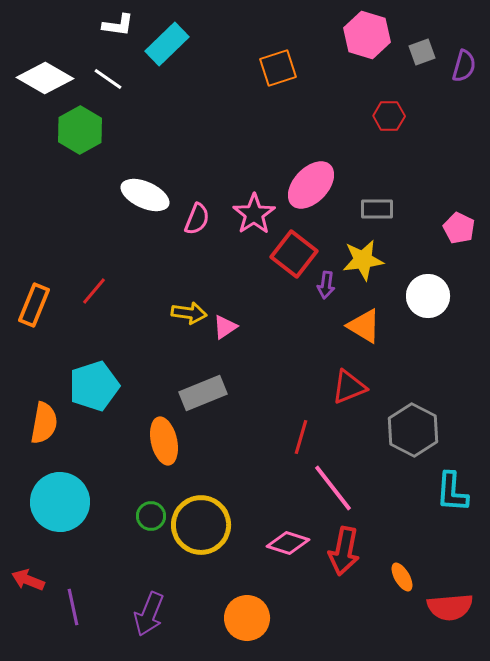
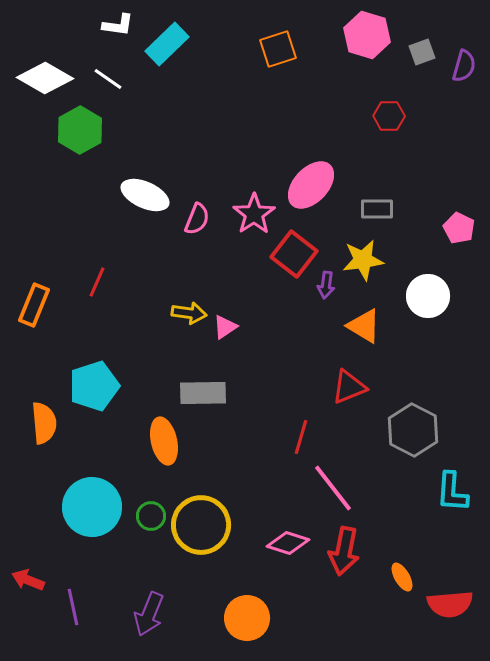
orange square at (278, 68): moved 19 px up
red line at (94, 291): moved 3 px right, 9 px up; rotated 16 degrees counterclockwise
gray rectangle at (203, 393): rotated 21 degrees clockwise
orange semicircle at (44, 423): rotated 15 degrees counterclockwise
cyan circle at (60, 502): moved 32 px right, 5 px down
red semicircle at (450, 607): moved 3 px up
